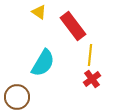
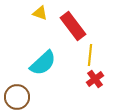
yellow triangle: moved 1 px right, 1 px down; rotated 14 degrees counterclockwise
cyan semicircle: rotated 16 degrees clockwise
red cross: moved 3 px right
